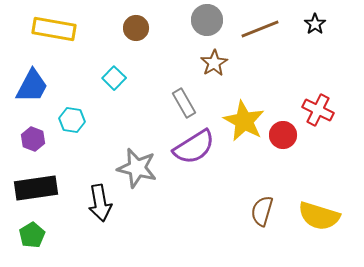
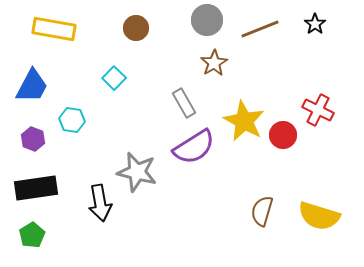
gray star: moved 4 px down
